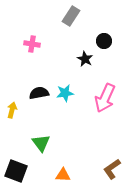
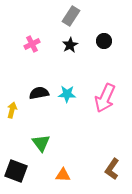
pink cross: rotated 35 degrees counterclockwise
black star: moved 15 px left, 14 px up; rotated 14 degrees clockwise
cyan star: moved 2 px right, 1 px down; rotated 12 degrees clockwise
brown L-shape: rotated 20 degrees counterclockwise
